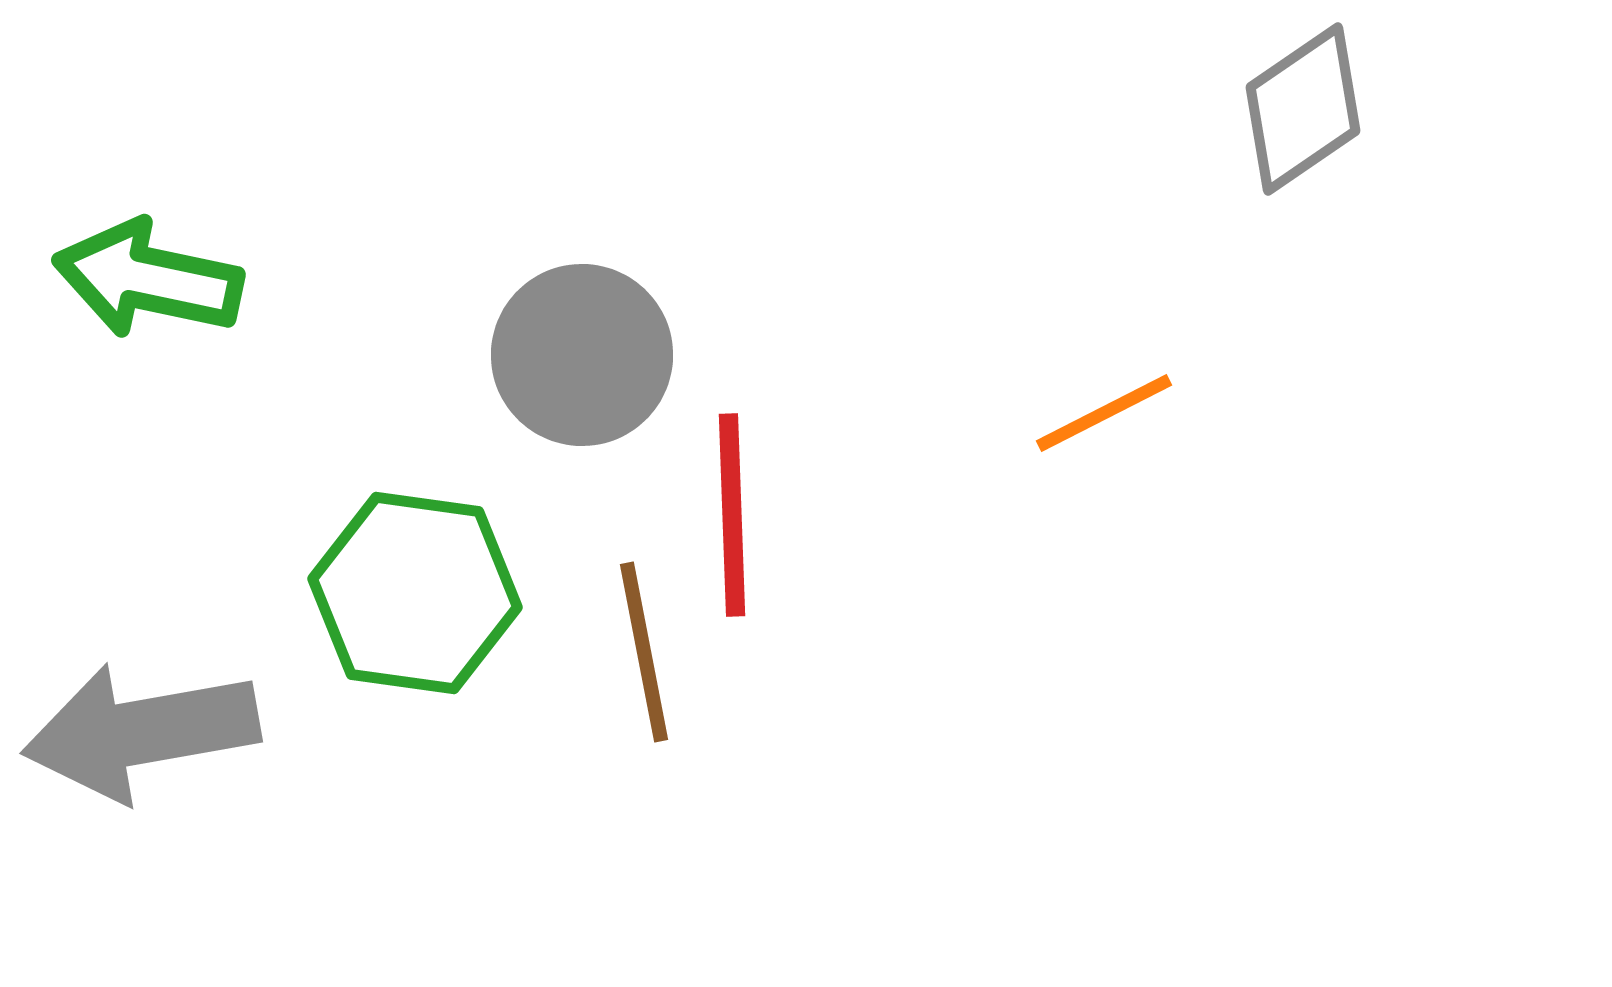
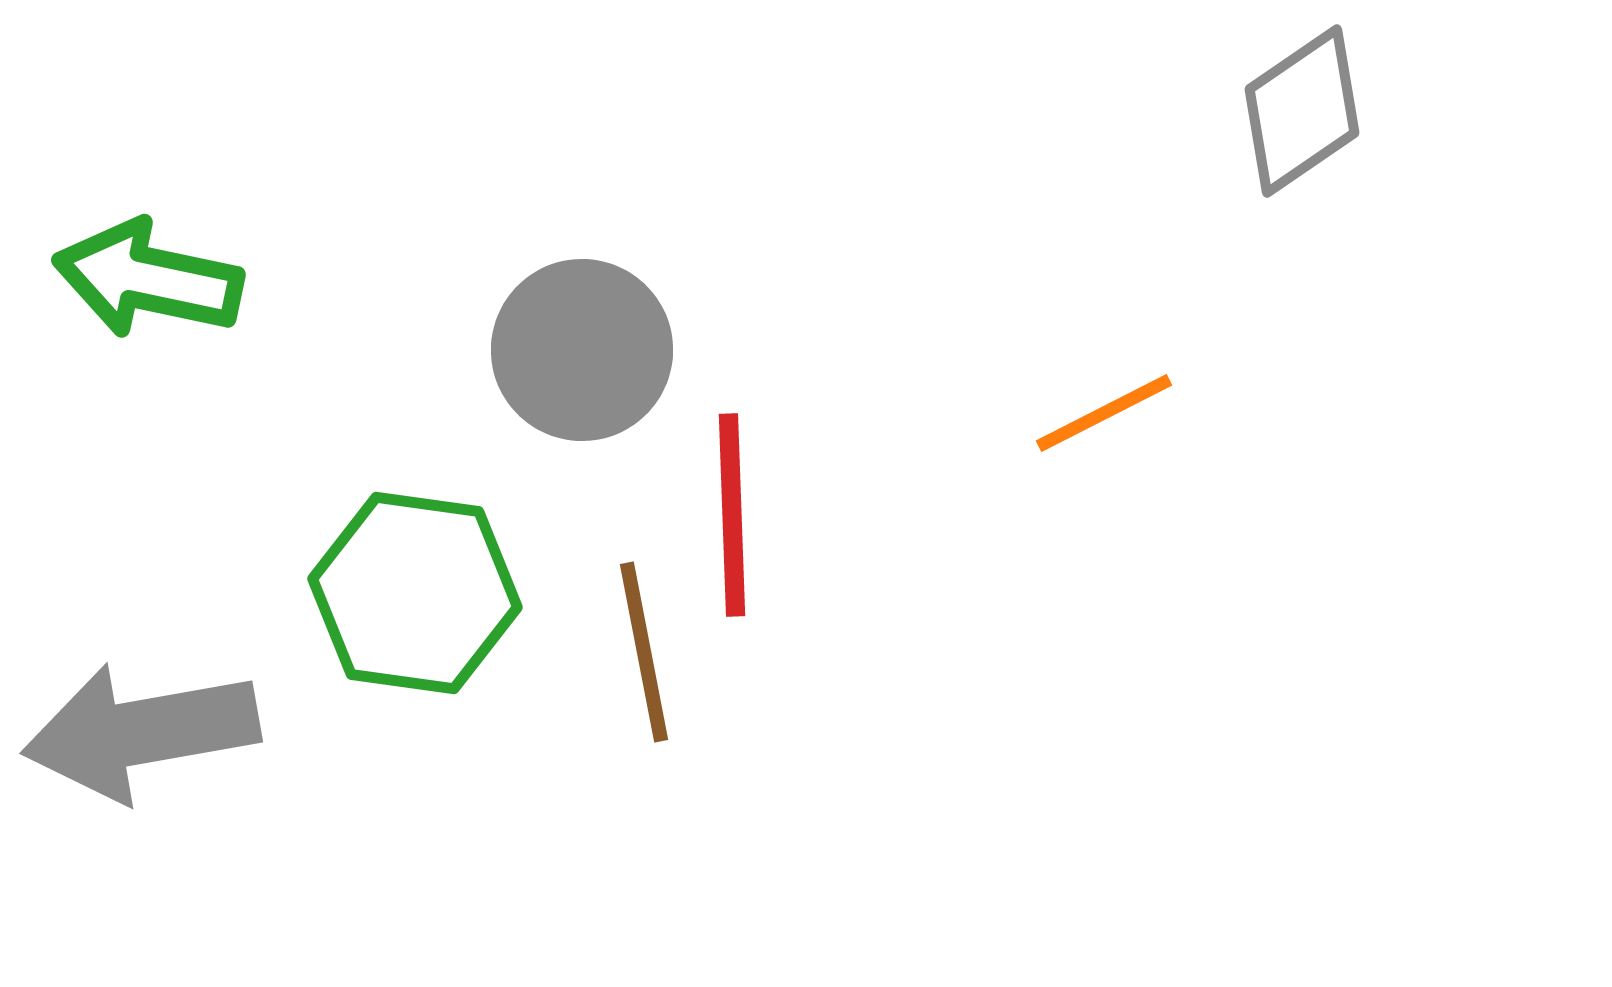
gray diamond: moved 1 px left, 2 px down
gray circle: moved 5 px up
